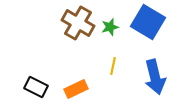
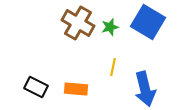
yellow line: moved 1 px down
blue arrow: moved 10 px left, 12 px down
orange rectangle: rotated 30 degrees clockwise
